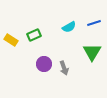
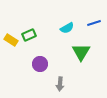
cyan semicircle: moved 2 px left, 1 px down
green rectangle: moved 5 px left
green triangle: moved 11 px left
purple circle: moved 4 px left
gray arrow: moved 4 px left, 16 px down; rotated 24 degrees clockwise
